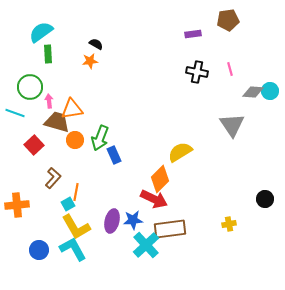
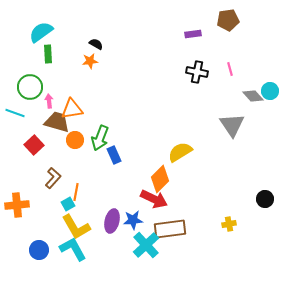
gray diamond: moved 4 px down; rotated 45 degrees clockwise
